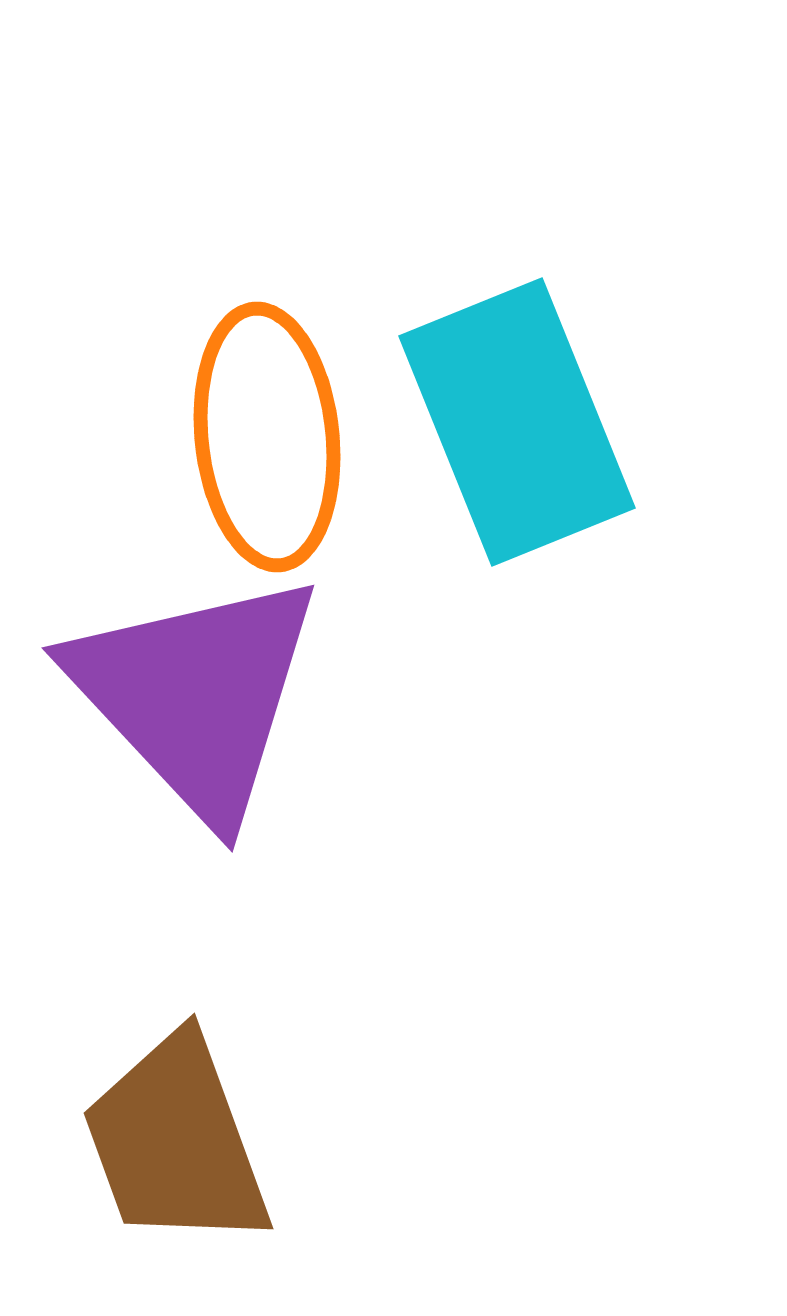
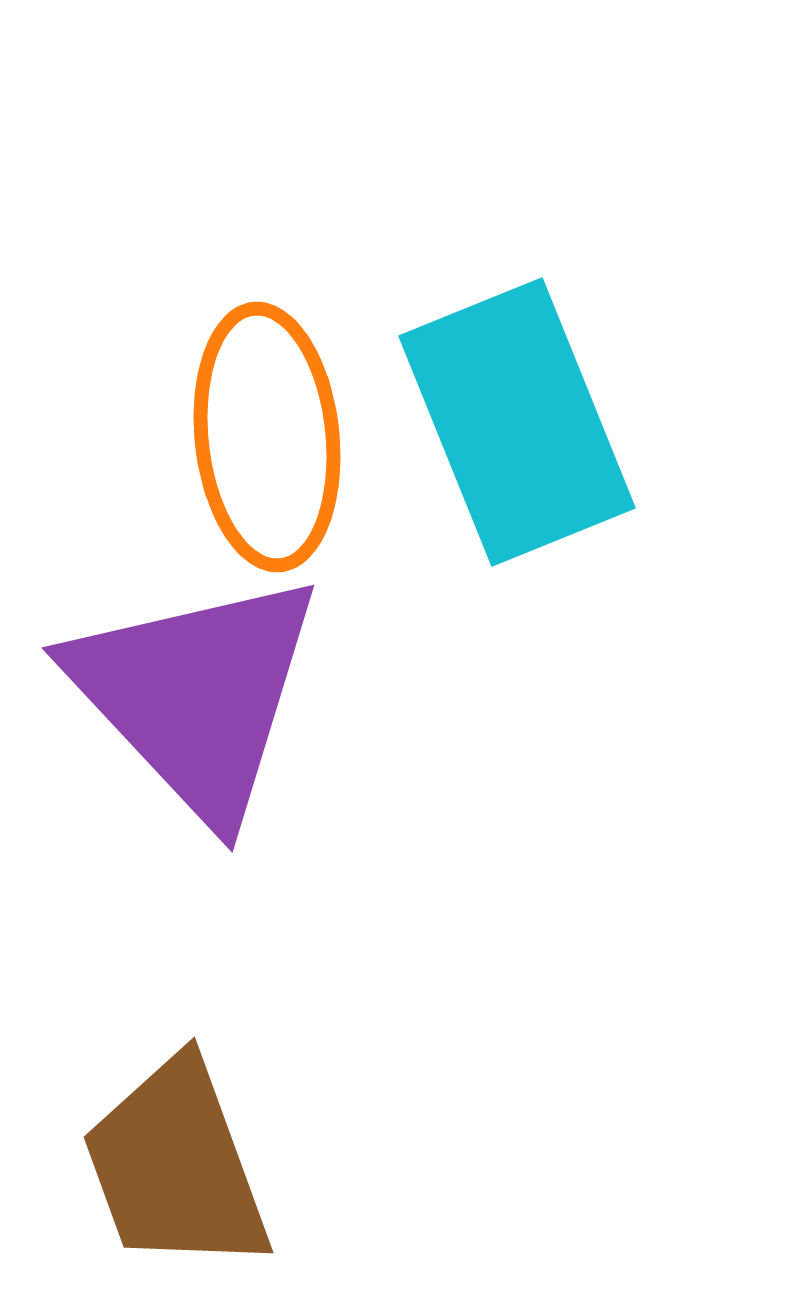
brown trapezoid: moved 24 px down
